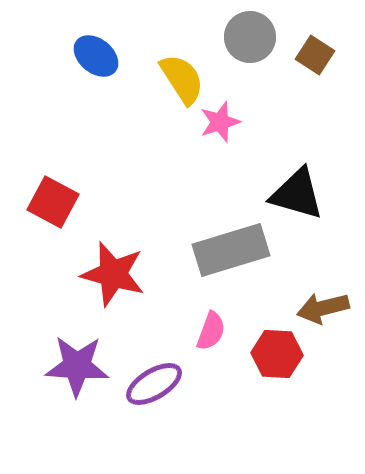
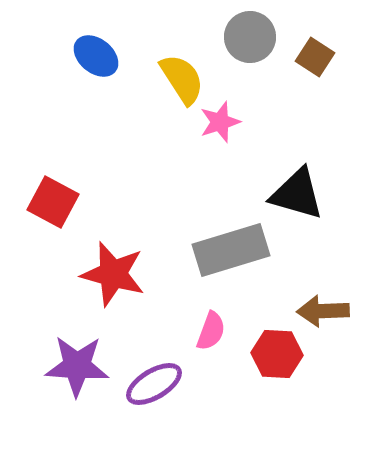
brown square: moved 2 px down
brown arrow: moved 3 px down; rotated 12 degrees clockwise
